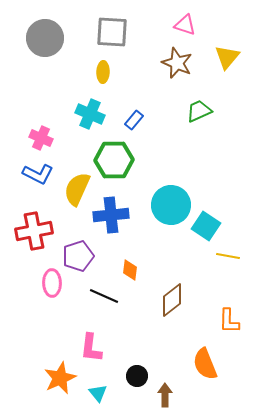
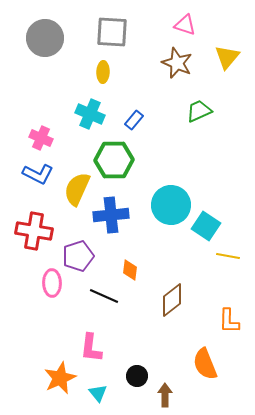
red cross: rotated 21 degrees clockwise
